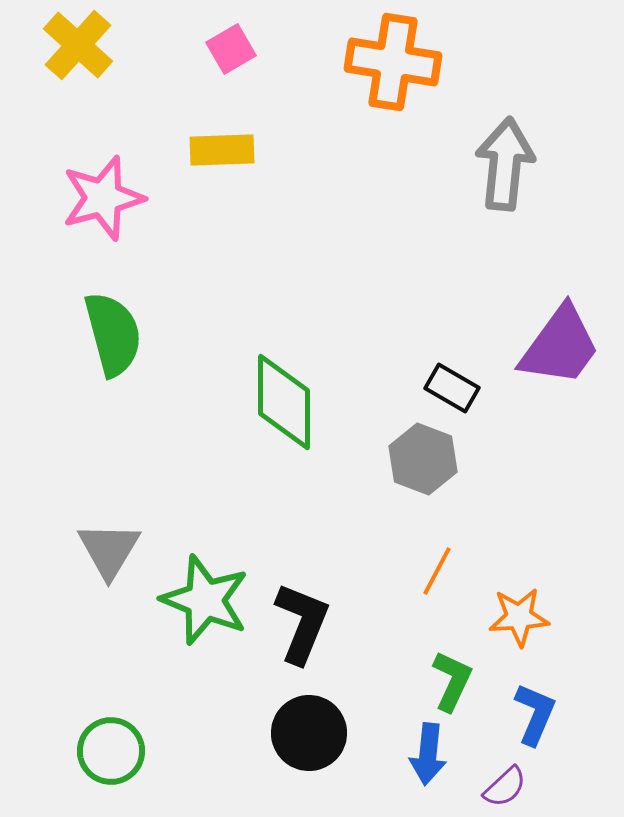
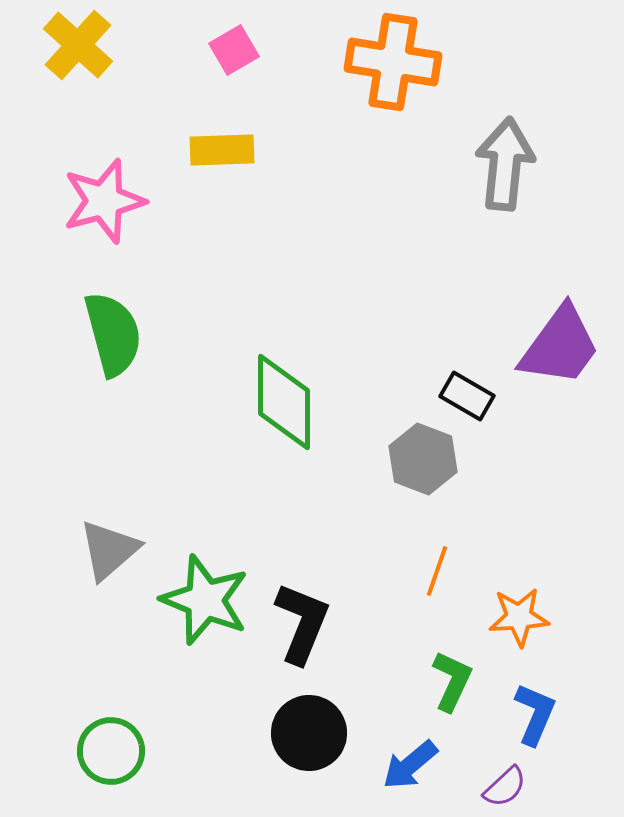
pink square: moved 3 px right, 1 px down
pink star: moved 1 px right, 3 px down
black rectangle: moved 15 px right, 8 px down
gray triangle: rotated 18 degrees clockwise
orange line: rotated 9 degrees counterclockwise
blue arrow: moved 18 px left, 11 px down; rotated 44 degrees clockwise
